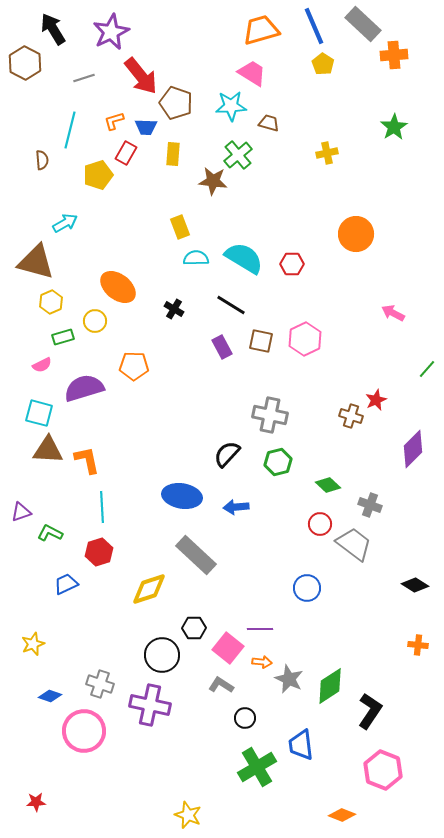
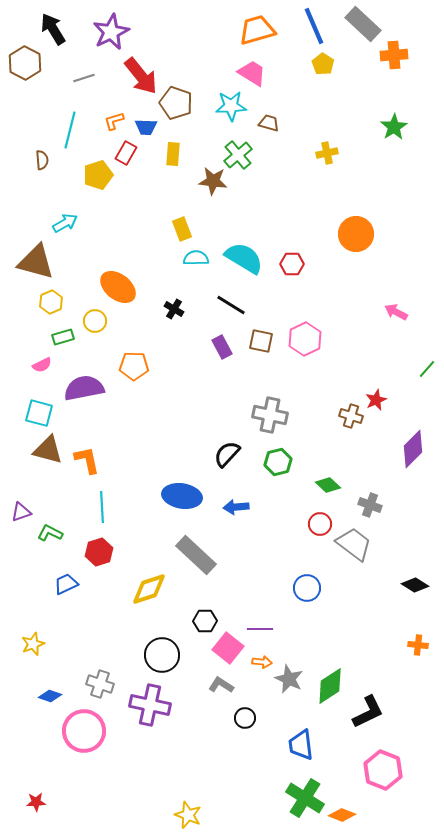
orange trapezoid at (261, 30): moved 4 px left
yellow rectangle at (180, 227): moved 2 px right, 2 px down
pink arrow at (393, 313): moved 3 px right, 1 px up
purple semicircle at (84, 388): rotated 6 degrees clockwise
brown triangle at (48, 450): rotated 12 degrees clockwise
black hexagon at (194, 628): moved 11 px right, 7 px up
black L-shape at (370, 711): moved 2 px left, 1 px down; rotated 30 degrees clockwise
green cross at (257, 767): moved 48 px right, 31 px down; rotated 27 degrees counterclockwise
